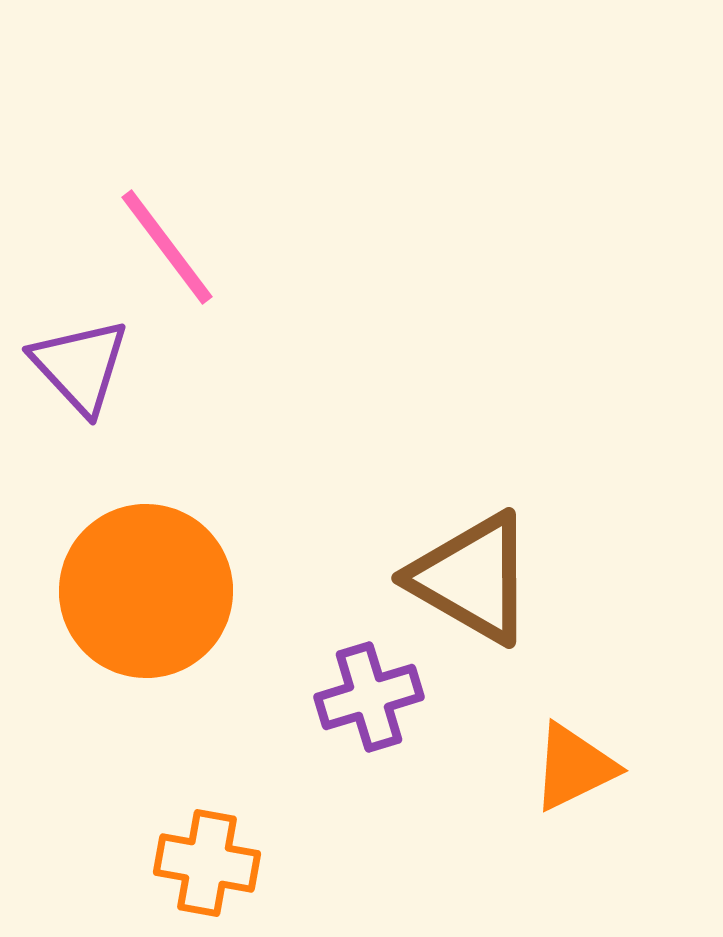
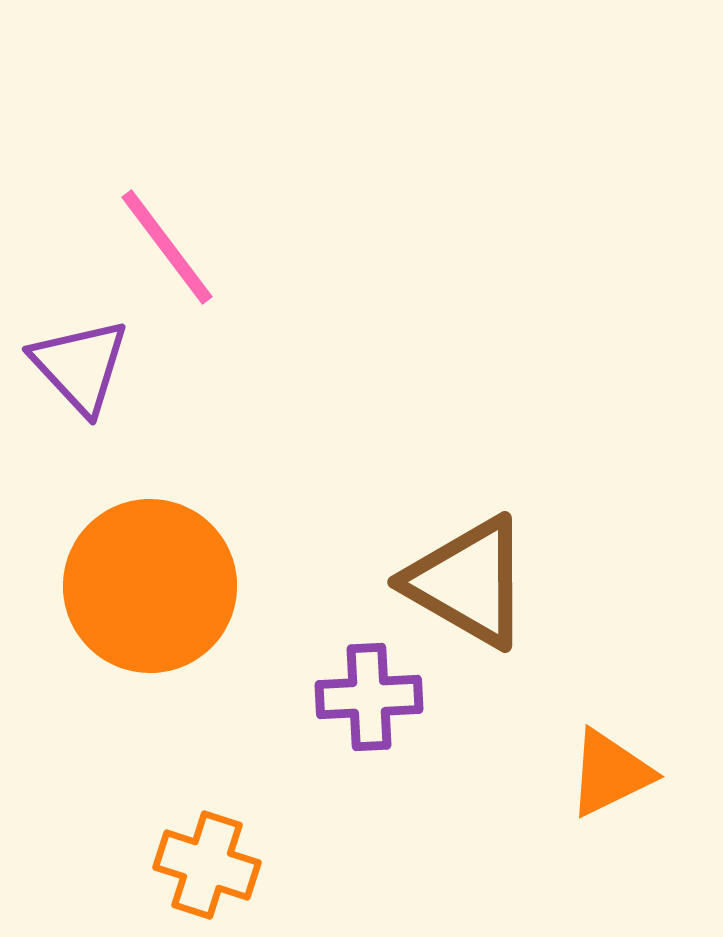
brown triangle: moved 4 px left, 4 px down
orange circle: moved 4 px right, 5 px up
purple cross: rotated 14 degrees clockwise
orange triangle: moved 36 px right, 6 px down
orange cross: moved 2 px down; rotated 8 degrees clockwise
